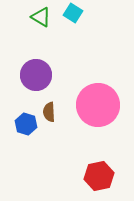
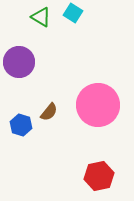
purple circle: moved 17 px left, 13 px up
brown semicircle: rotated 138 degrees counterclockwise
blue hexagon: moved 5 px left, 1 px down
